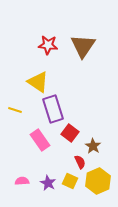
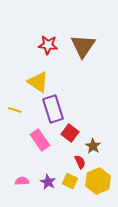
purple star: moved 1 px up
